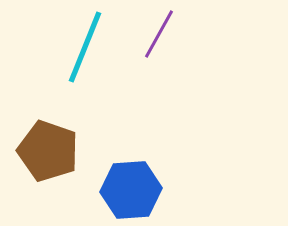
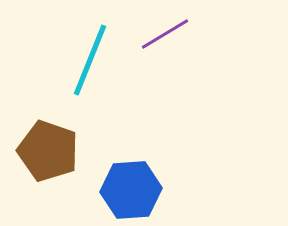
purple line: moved 6 px right; rotated 30 degrees clockwise
cyan line: moved 5 px right, 13 px down
